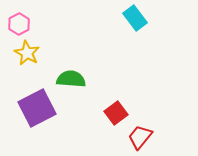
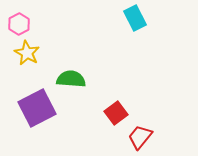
cyan rectangle: rotated 10 degrees clockwise
